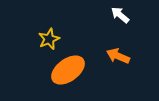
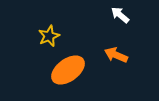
yellow star: moved 3 px up
orange arrow: moved 2 px left, 1 px up
